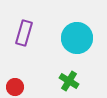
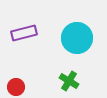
purple rectangle: rotated 60 degrees clockwise
red circle: moved 1 px right
